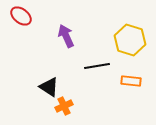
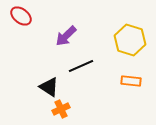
purple arrow: rotated 110 degrees counterclockwise
black line: moved 16 px left; rotated 15 degrees counterclockwise
orange cross: moved 3 px left, 3 px down
